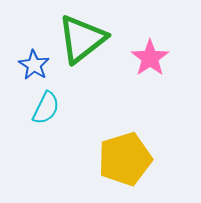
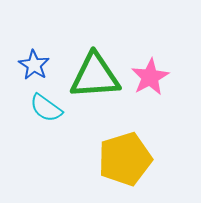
green triangle: moved 13 px right, 37 px down; rotated 34 degrees clockwise
pink star: moved 19 px down; rotated 6 degrees clockwise
cyan semicircle: rotated 100 degrees clockwise
